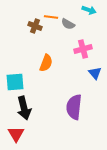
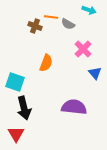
pink cross: rotated 30 degrees counterclockwise
cyan square: rotated 24 degrees clockwise
purple semicircle: rotated 90 degrees clockwise
